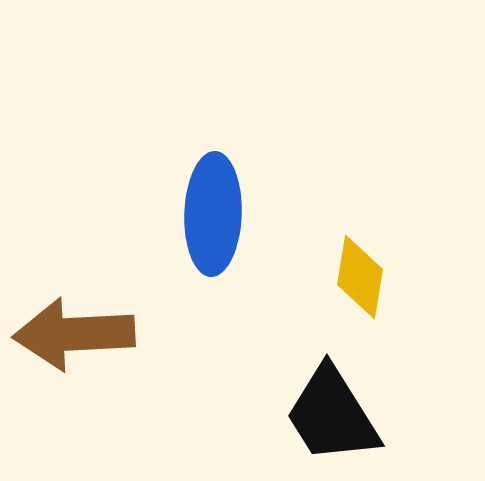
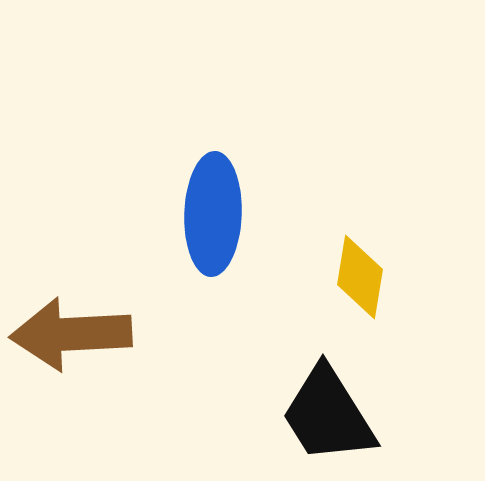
brown arrow: moved 3 px left
black trapezoid: moved 4 px left
